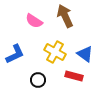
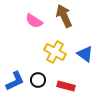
brown arrow: moved 1 px left
blue L-shape: moved 27 px down
red rectangle: moved 8 px left, 10 px down
